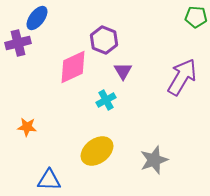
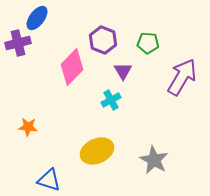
green pentagon: moved 48 px left, 26 px down
purple hexagon: moved 1 px left
pink diamond: moved 1 px left; rotated 21 degrees counterclockwise
cyan cross: moved 5 px right
orange star: moved 1 px right
yellow ellipse: rotated 12 degrees clockwise
gray star: rotated 24 degrees counterclockwise
blue triangle: rotated 15 degrees clockwise
